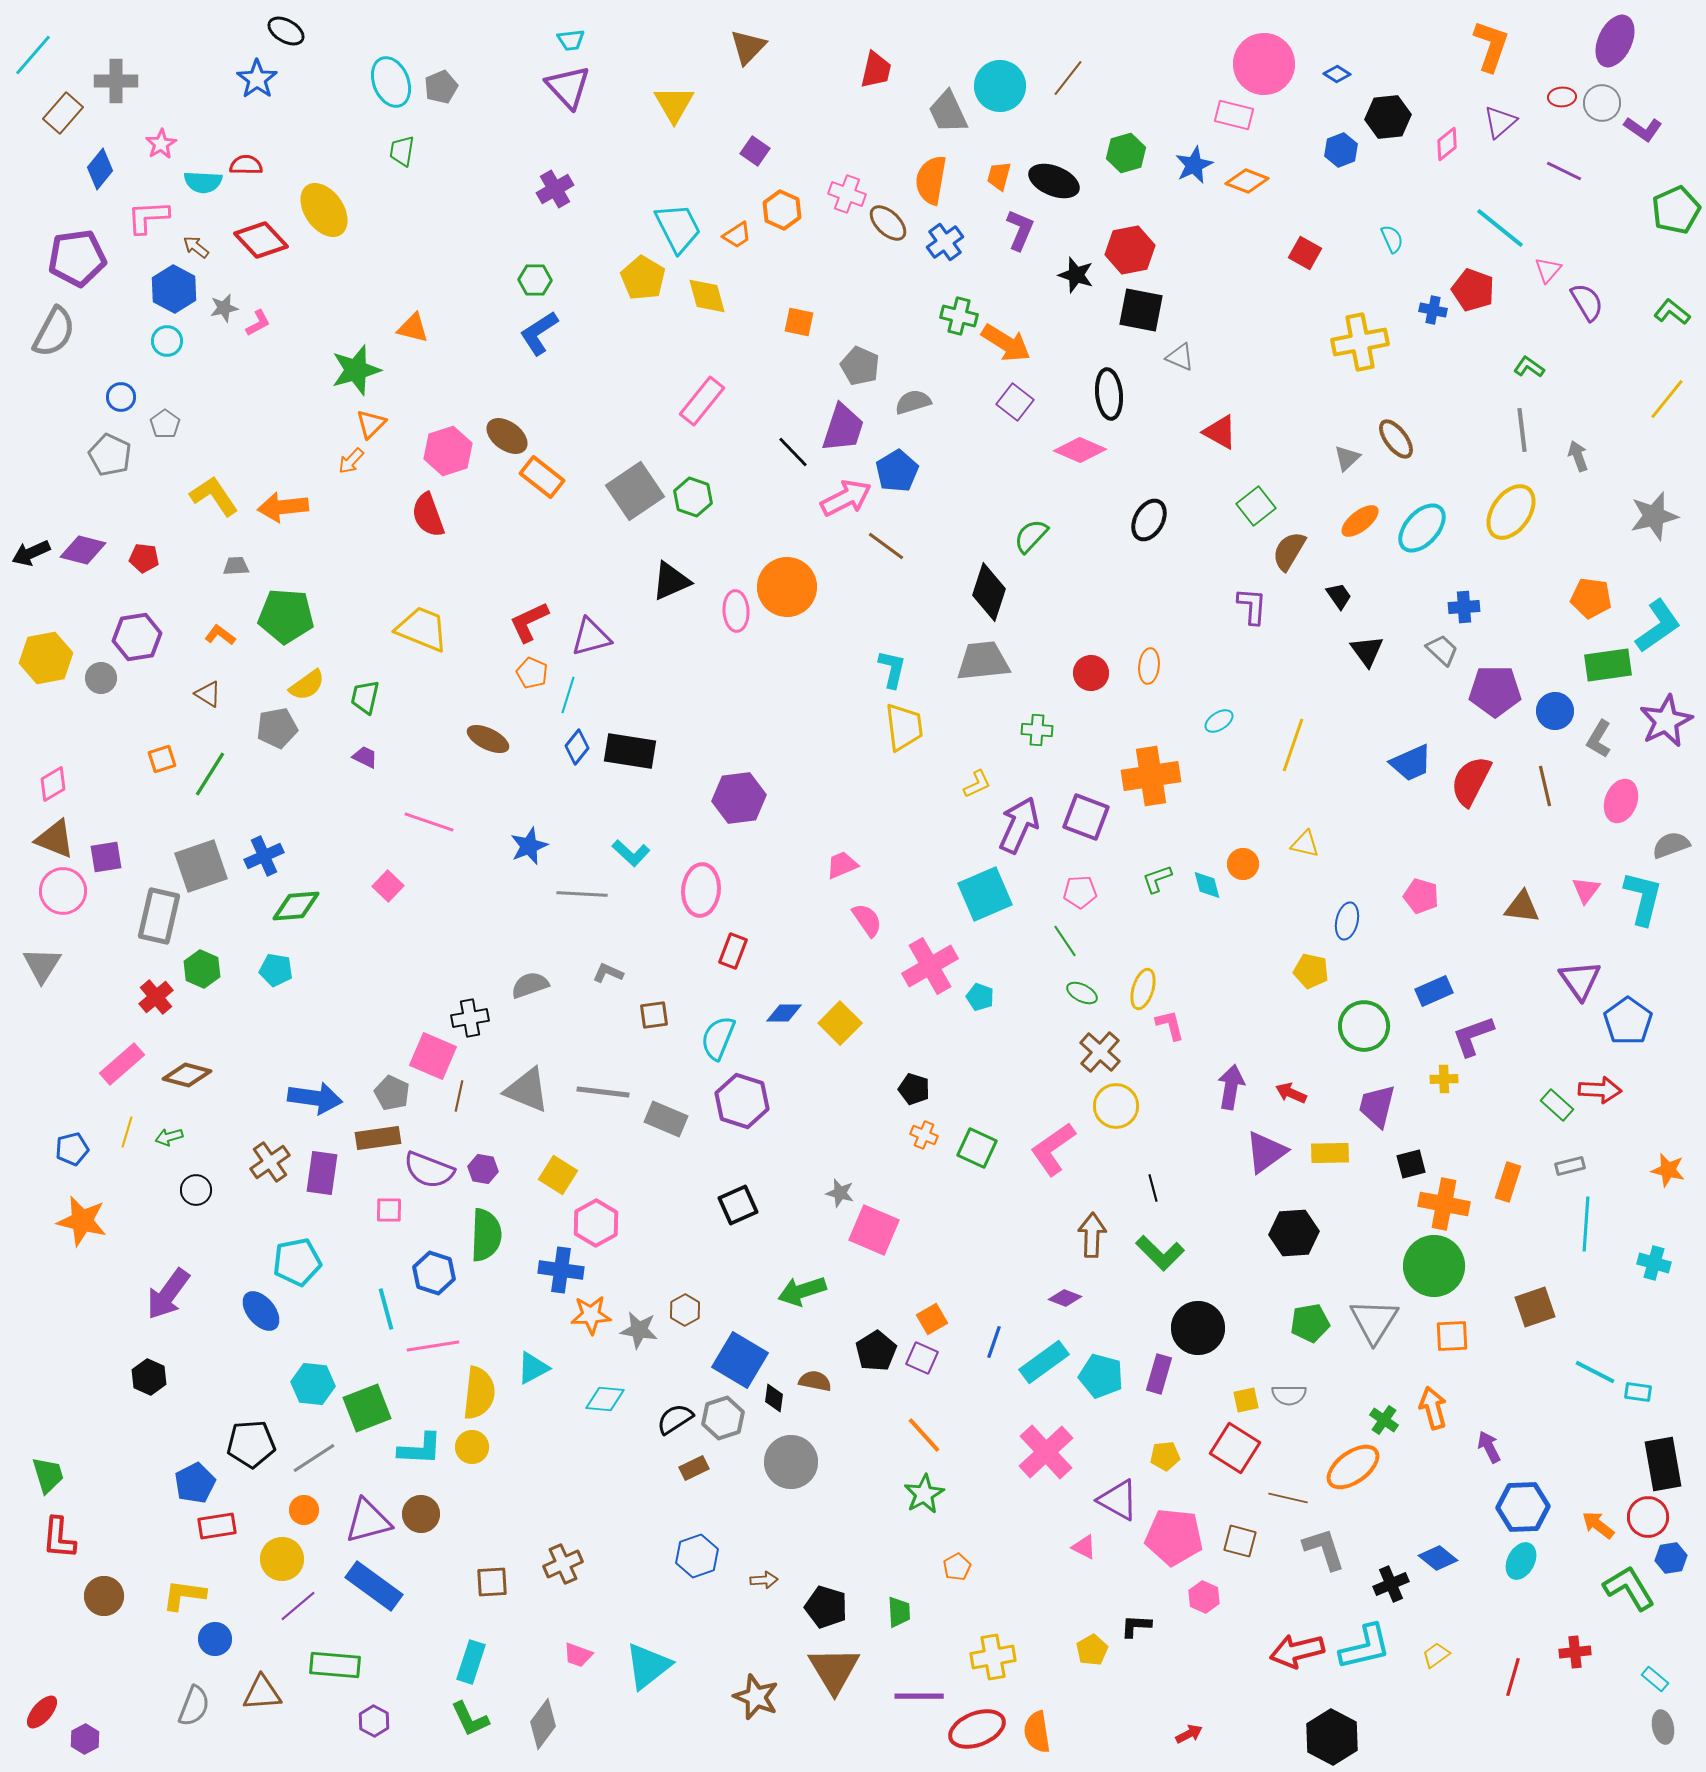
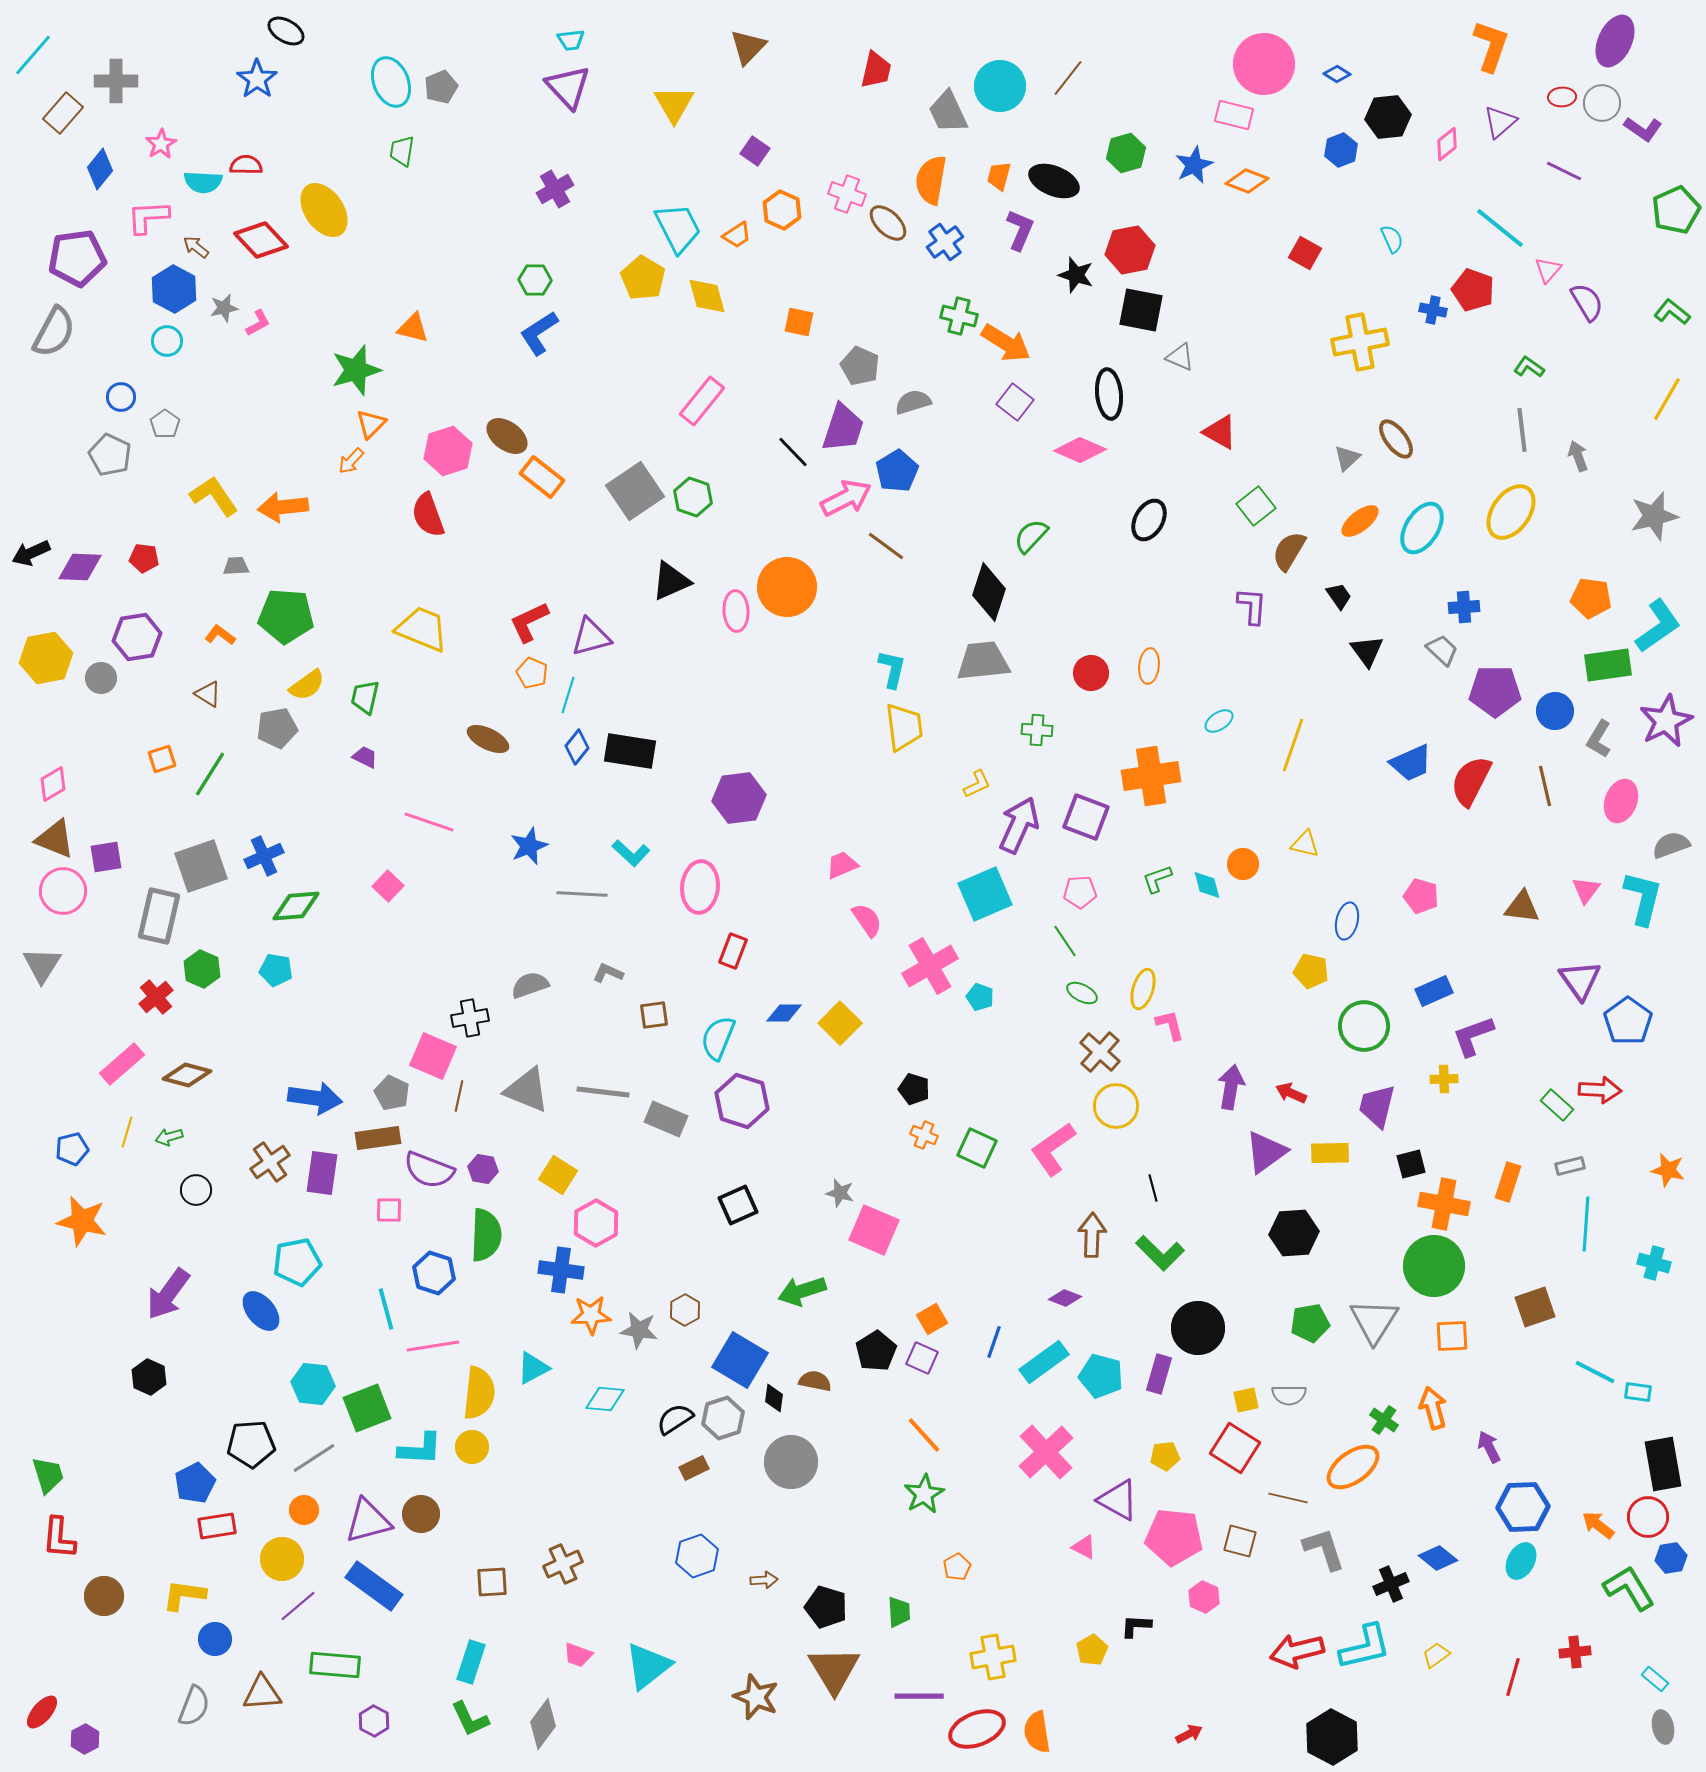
yellow line at (1667, 399): rotated 9 degrees counterclockwise
cyan ellipse at (1422, 528): rotated 10 degrees counterclockwise
purple diamond at (83, 550): moved 3 px left, 17 px down; rotated 12 degrees counterclockwise
pink ellipse at (701, 890): moved 1 px left, 3 px up
